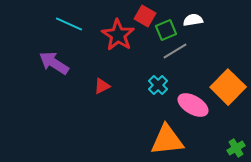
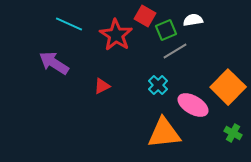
red star: moved 2 px left
orange triangle: moved 3 px left, 7 px up
green cross: moved 3 px left, 15 px up; rotated 30 degrees counterclockwise
